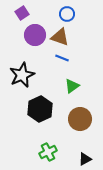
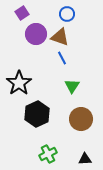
purple circle: moved 1 px right, 1 px up
blue line: rotated 40 degrees clockwise
black star: moved 3 px left, 8 px down; rotated 10 degrees counterclockwise
green triangle: rotated 21 degrees counterclockwise
black hexagon: moved 3 px left, 5 px down
brown circle: moved 1 px right
green cross: moved 2 px down
black triangle: rotated 24 degrees clockwise
